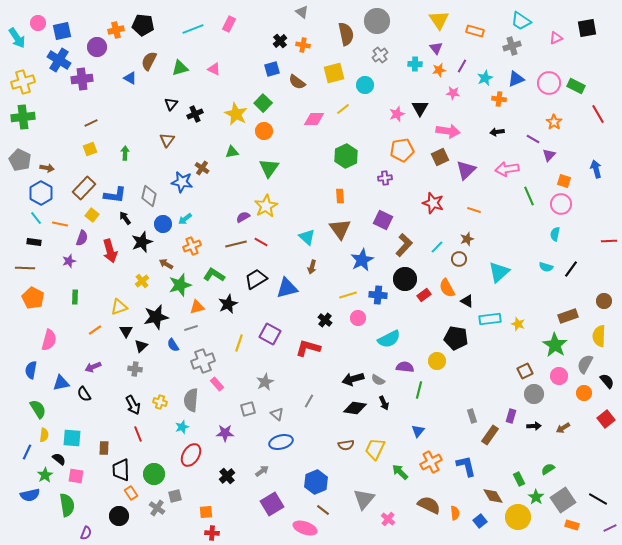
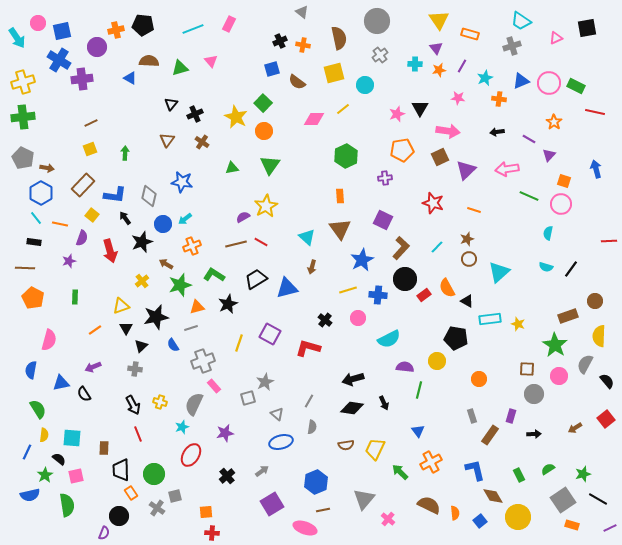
orange rectangle at (475, 31): moved 5 px left, 3 px down
brown semicircle at (346, 34): moved 7 px left, 4 px down
black cross at (280, 41): rotated 16 degrees clockwise
brown semicircle at (149, 61): rotated 66 degrees clockwise
pink triangle at (214, 69): moved 3 px left, 8 px up; rotated 24 degrees clockwise
blue triangle at (516, 79): moved 5 px right, 2 px down
pink star at (453, 93): moved 5 px right, 5 px down
yellow star at (236, 114): moved 3 px down
red line at (598, 114): moved 3 px left, 2 px up; rotated 48 degrees counterclockwise
purple line at (533, 139): moved 4 px left
green triangle at (232, 152): moved 16 px down
gray pentagon at (20, 160): moved 3 px right, 2 px up
brown cross at (202, 168): moved 26 px up
green triangle at (269, 168): moved 1 px right, 3 px up
brown rectangle at (84, 188): moved 1 px left, 3 px up
green line at (529, 196): rotated 42 degrees counterclockwise
cyan semicircle at (555, 234): moved 7 px left, 1 px up
brown L-shape at (404, 245): moved 3 px left, 3 px down
brown circle at (459, 259): moved 10 px right
yellow line at (348, 295): moved 5 px up
brown circle at (604, 301): moved 9 px left
yellow triangle at (119, 307): moved 2 px right, 1 px up
black triangle at (126, 331): moved 3 px up
brown square at (525, 371): moved 2 px right, 2 px up; rotated 28 degrees clockwise
gray semicircle at (378, 380): moved 66 px left, 47 px down; rotated 112 degrees counterclockwise
pink rectangle at (217, 384): moved 3 px left, 2 px down
orange circle at (584, 393): moved 105 px left, 14 px up
gray semicircle at (191, 400): moved 3 px right, 4 px down; rotated 20 degrees clockwise
black diamond at (355, 408): moved 3 px left
gray square at (248, 409): moved 11 px up
black arrow at (534, 426): moved 8 px down
brown arrow at (563, 428): moved 12 px right
blue triangle at (418, 431): rotated 16 degrees counterclockwise
purple star at (225, 433): rotated 12 degrees counterclockwise
blue L-shape at (466, 466): moved 9 px right, 4 px down
pink square at (76, 476): rotated 21 degrees counterclockwise
green rectangle at (519, 479): moved 4 px up
green star at (536, 497): moved 47 px right, 23 px up; rotated 21 degrees clockwise
brown line at (323, 510): rotated 48 degrees counterclockwise
purple semicircle at (86, 533): moved 18 px right
